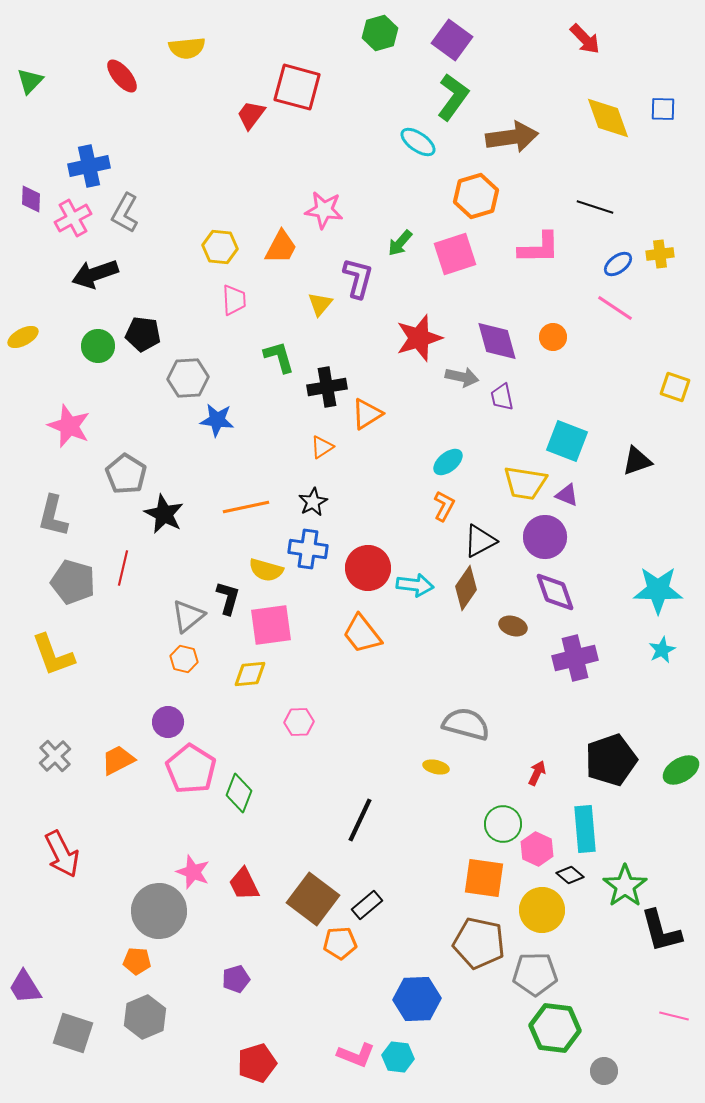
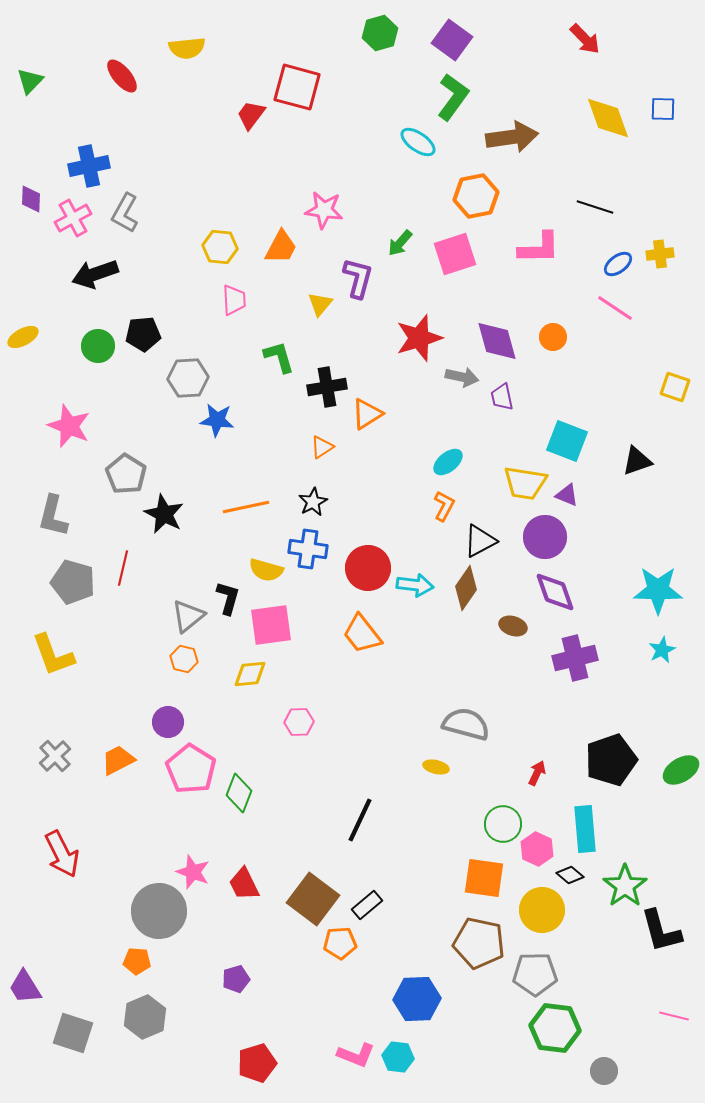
orange hexagon at (476, 196): rotated 6 degrees clockwise
black pentagon at (143, 334): rotated 12 degrees counterclockwise
